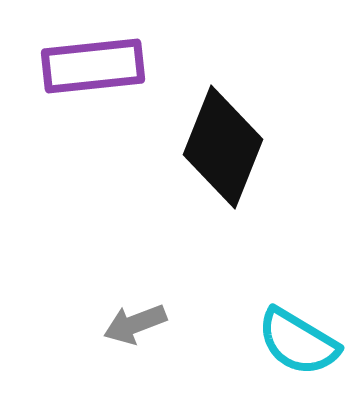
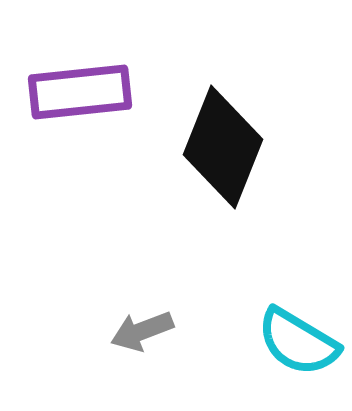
purple rectangle: moved 13 px left, 26 px down
gray arrow: moved 7 px right, 7 px down
